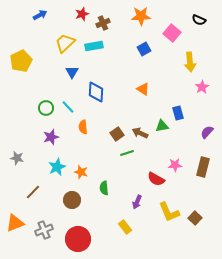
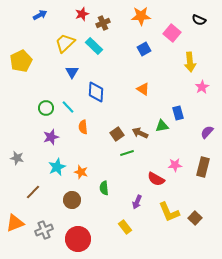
cyan rectangle at (94, 46): rotated 54 degrees clockwise
